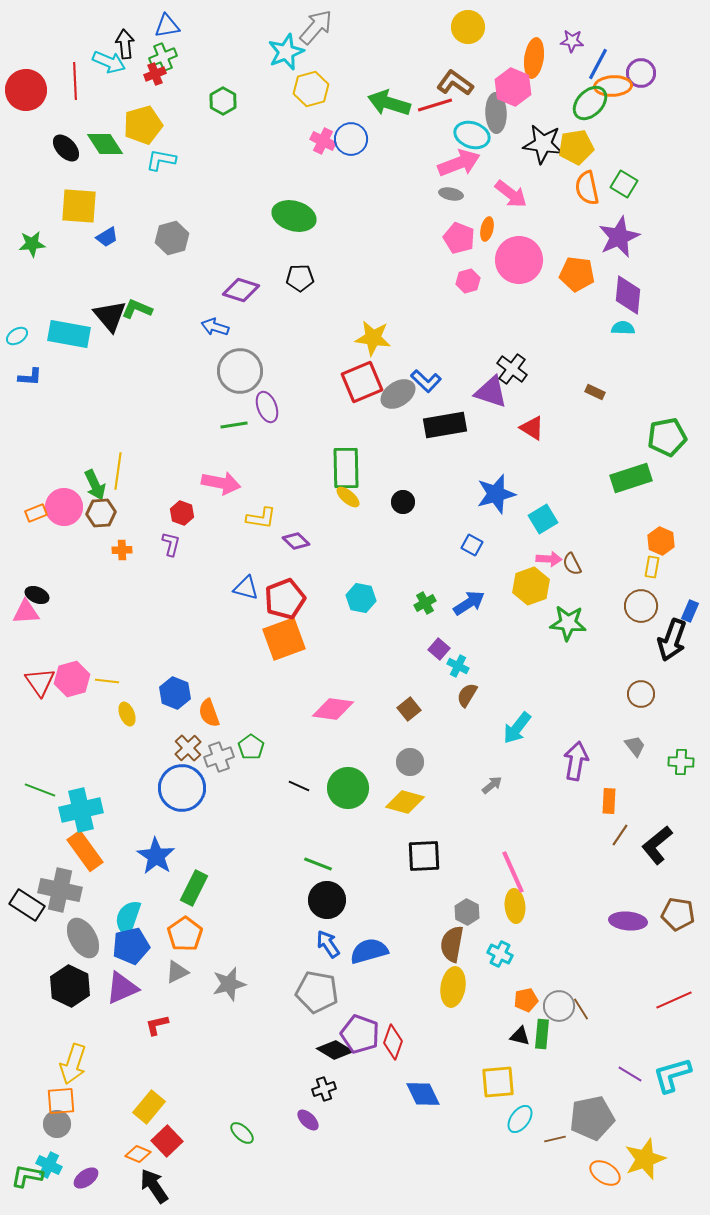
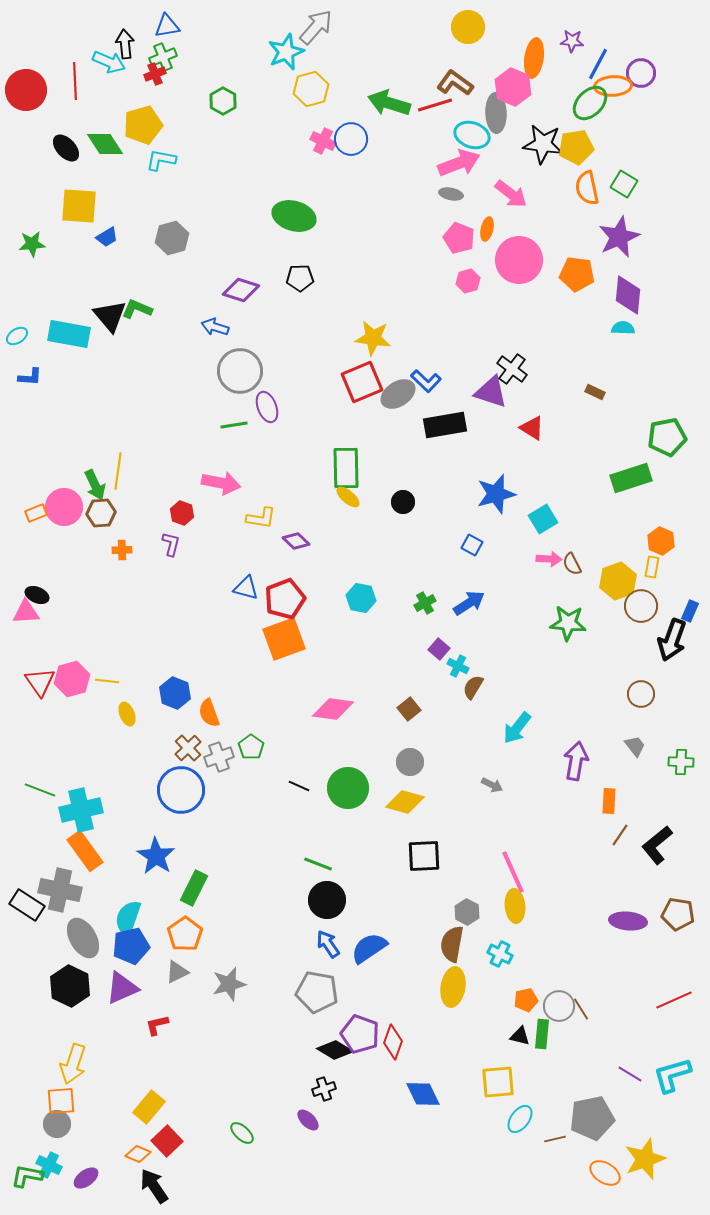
yellow hexagon at (531, 586): moved 87 px right, 5 px up
brown semicircle at (467, 695): moved 6 px right, 8 px up
gray arrow at (492, 785): rotated 65 degrees clockwise
blue circle at (182, 788): moved 1 px left, 2 px down
blue semicircle at (369, 951): moved 3 px up; rotated 18 degrees counterclockwise
